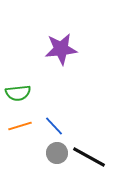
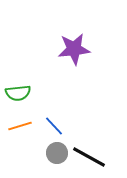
purple star: moved 13 px right
